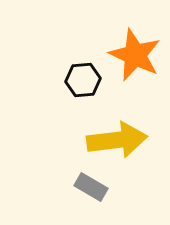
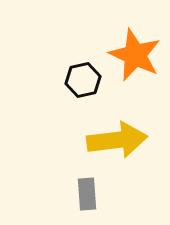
black hexagon: rotated 8 degrees counterclockwise
gray rectangle: moved 4 px left, 7 px down; rotated 56 degrees clockwise
